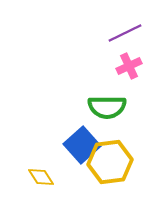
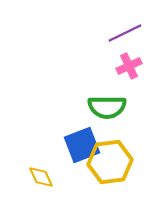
blue square: rotated 21 degrees clockwise
yellow diamond: rotated 8 degrees clockwise
